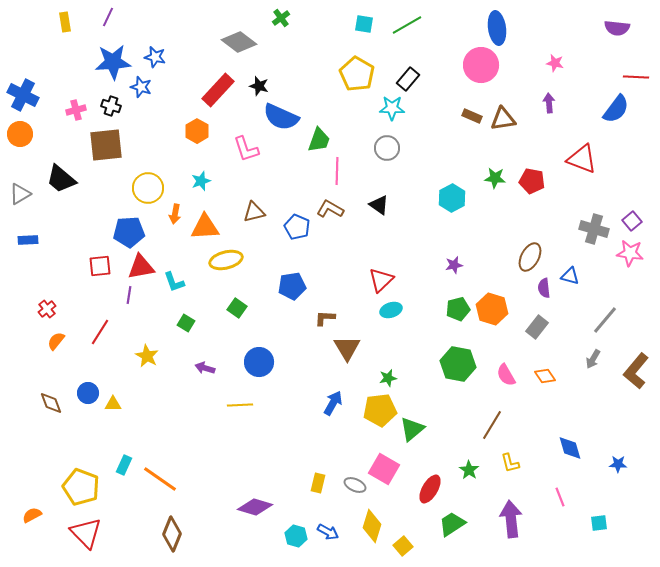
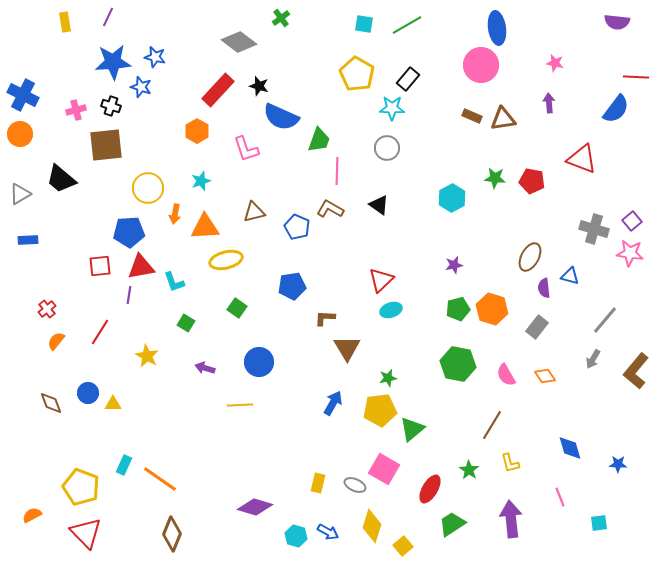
purple semicircle at (617, 28): moved 6 px up
